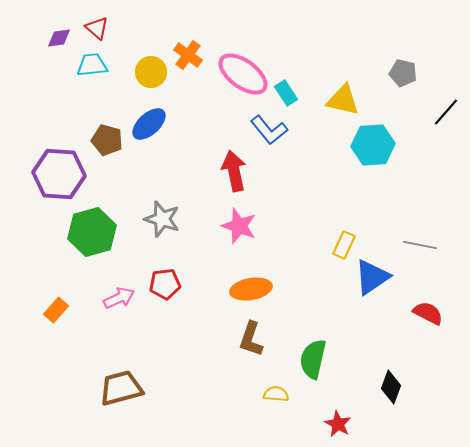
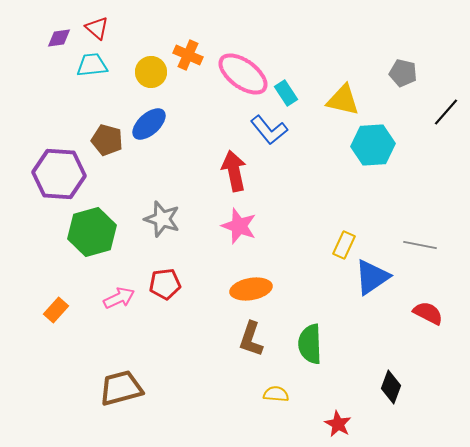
orange cross: rotated 12 degrees counterclockwise
green semicircle: moved 3 px left, 15 px up; rotated 15 degrees counterclockwise
